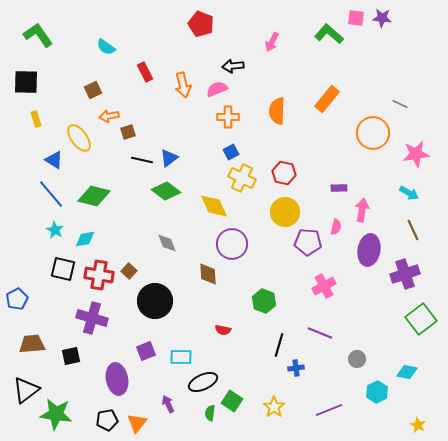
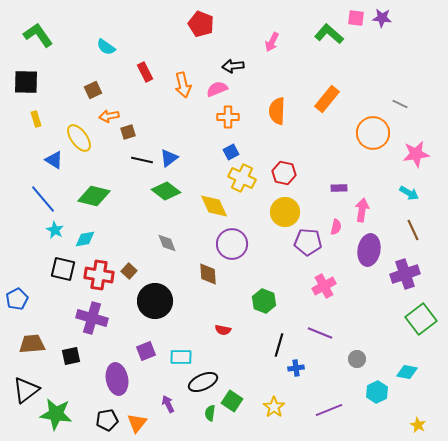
blue line at (51, 194): moved 8 px left, 5 px down
